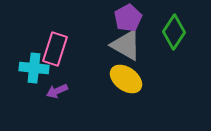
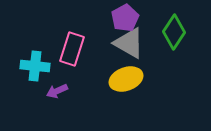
purple pentagon: moved 3 px left
gray triangle: moved 3 px right, 2 px up
pink rectangle: moved 17 px right
cyan cross: moved 1 px right, 2 px up
yellow ellipse: rotated 56 degrees counterclockwise
